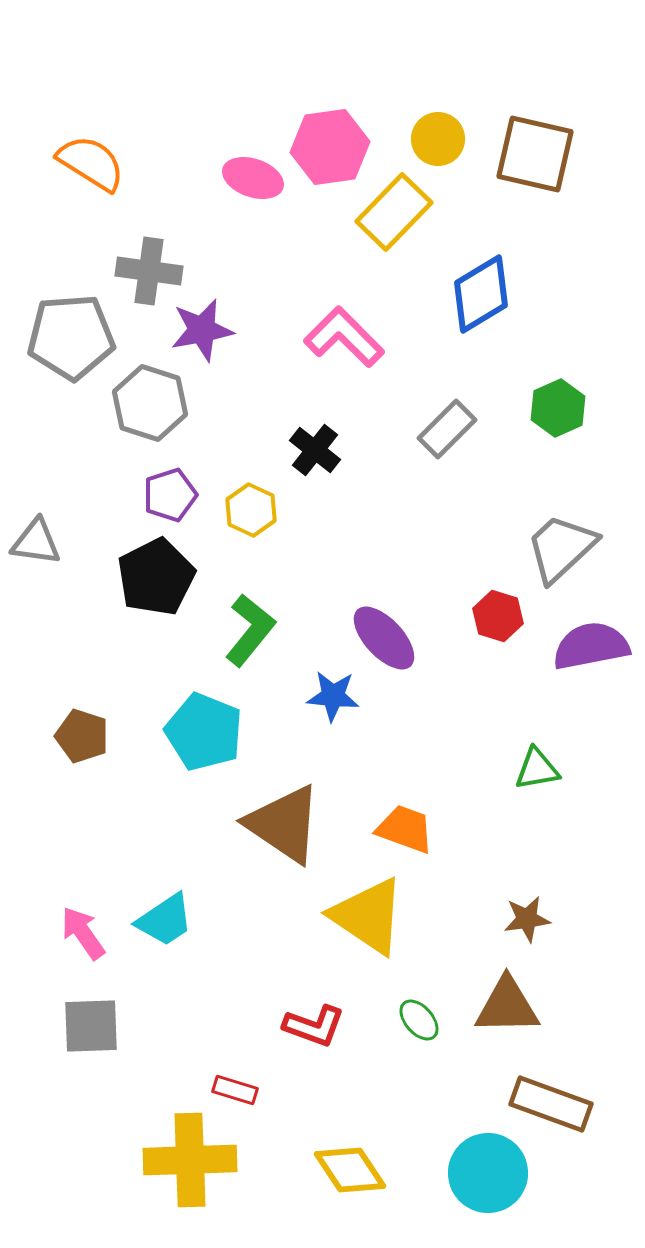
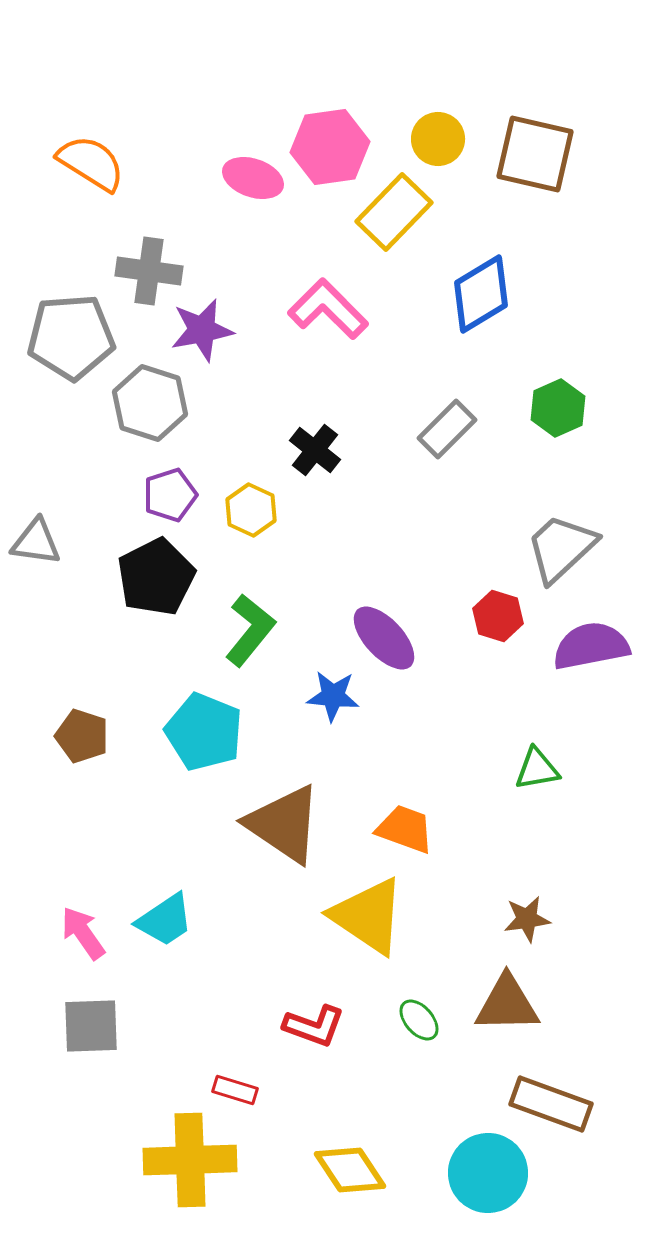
pink L-shape at (344, 337): moved 16 px left, 28 px up
brown triangle at (507, 1006): moved 2 px up
